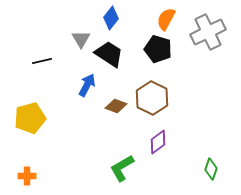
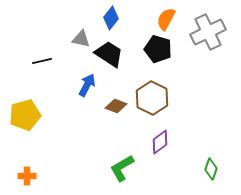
gray triangle: rotated 48 degrees counterclockwise
yellow pentagon: moved 5 px left, 3 px up
purple diamond: moved 2 px right
